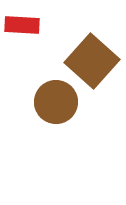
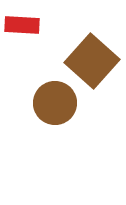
brown circle: moved 1 px left, 1 px down
